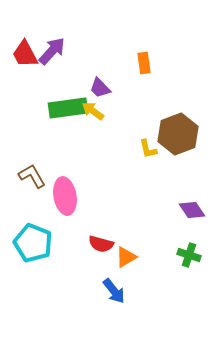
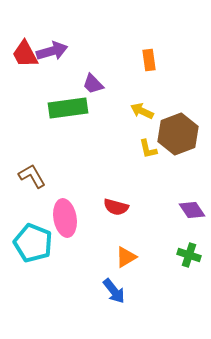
purple arrow: rotated 32 degrees clockwise
orange rectangle: moved 5 px right, 3 px up
purple trapezoid: moved 7 px left, 4 px up
yellow arrow: moved 49 px right; rotated 10 degrees counterclockwise
pink ellipse: moved 22 px down
red semicircle: moved 15 px right, 37 px up
